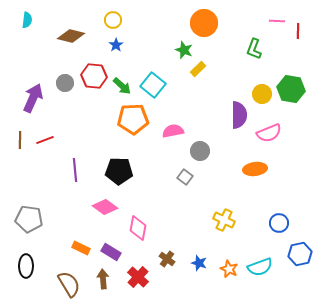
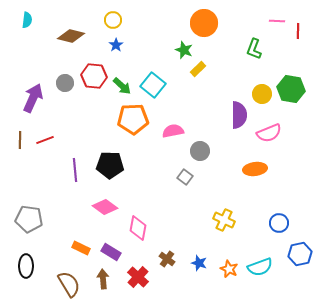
black pentagon at (119, 171): moved 9 px left, 6 px up
